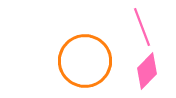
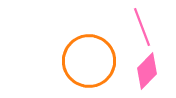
orange circle: moved 4 px right
